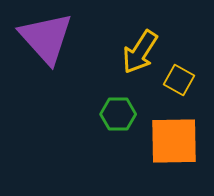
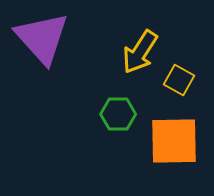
purple triangle: moved 4 px left
